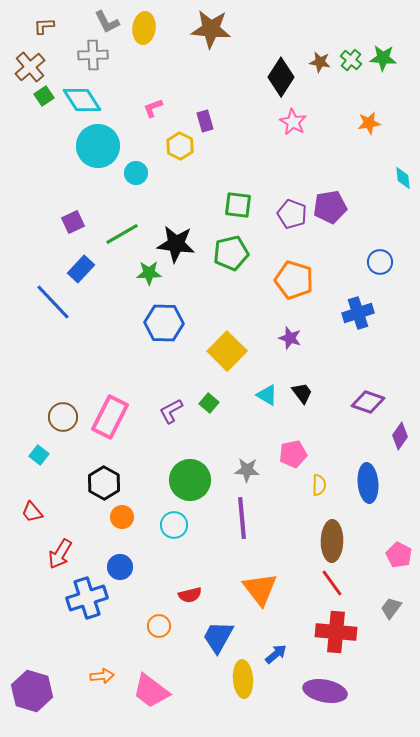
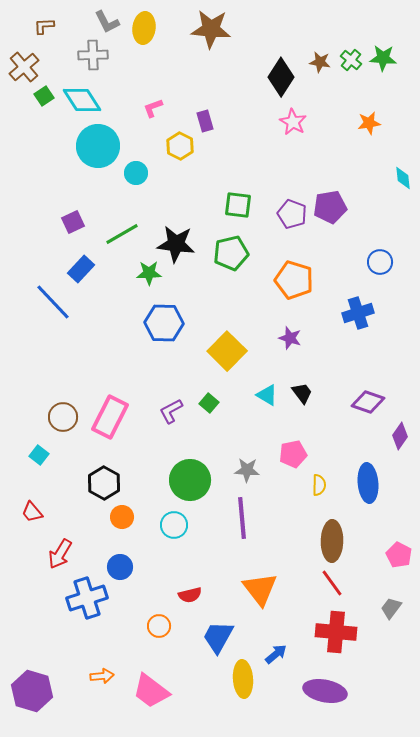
brown cross at (30, 67): moved 6 px left
